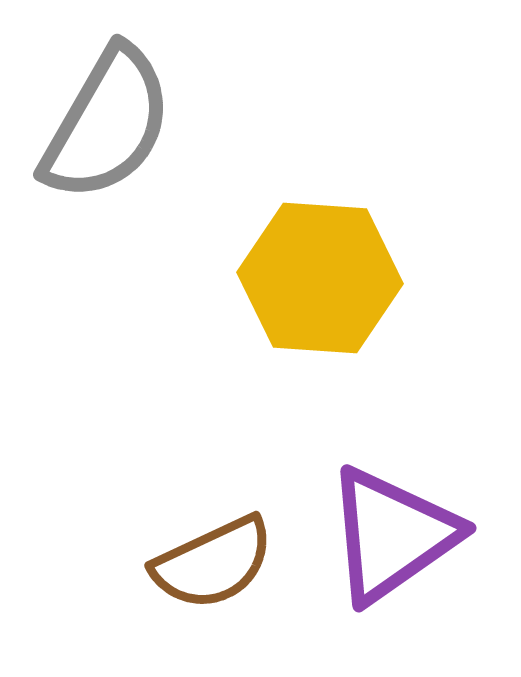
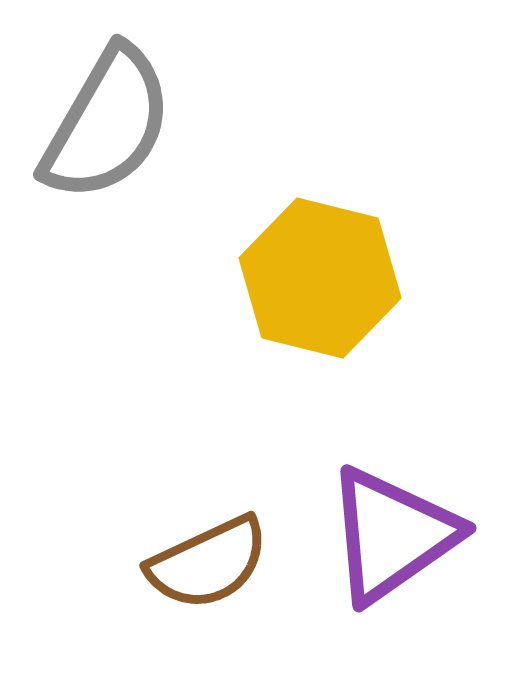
yellow hexagon: rotated 10 degrees clockwise
brown semicircle: moved 5 px left
